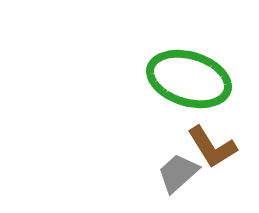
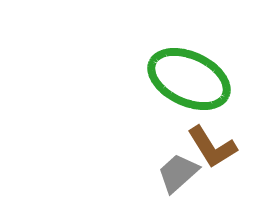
green ellipse: rotated 8 degrees clockwise
